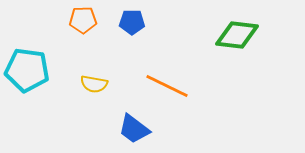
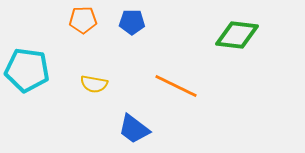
orange line: moved 9 px right
